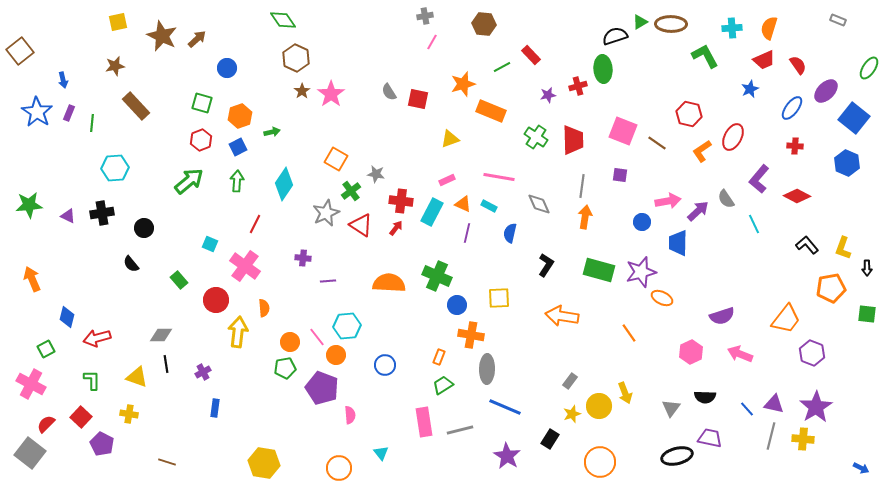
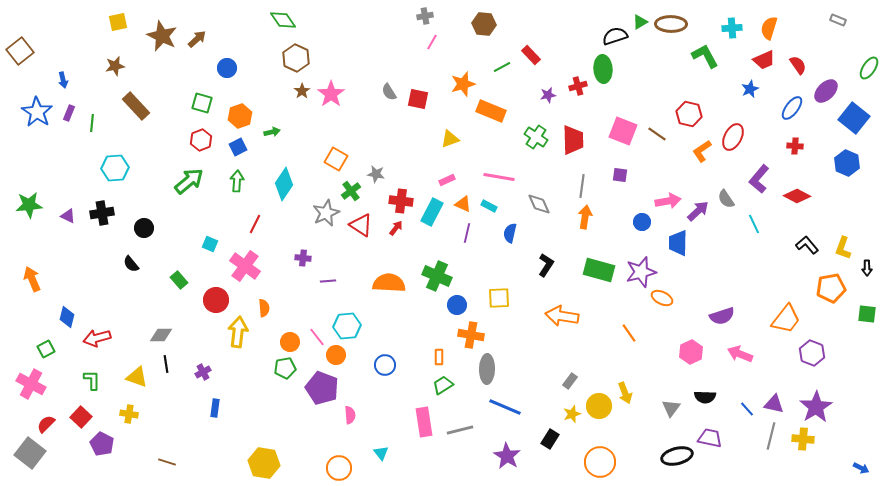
brown line at (657, 143): moved 9 px up
orange rectangle at (439, 357): rotated 21 degrees counterclockwise
